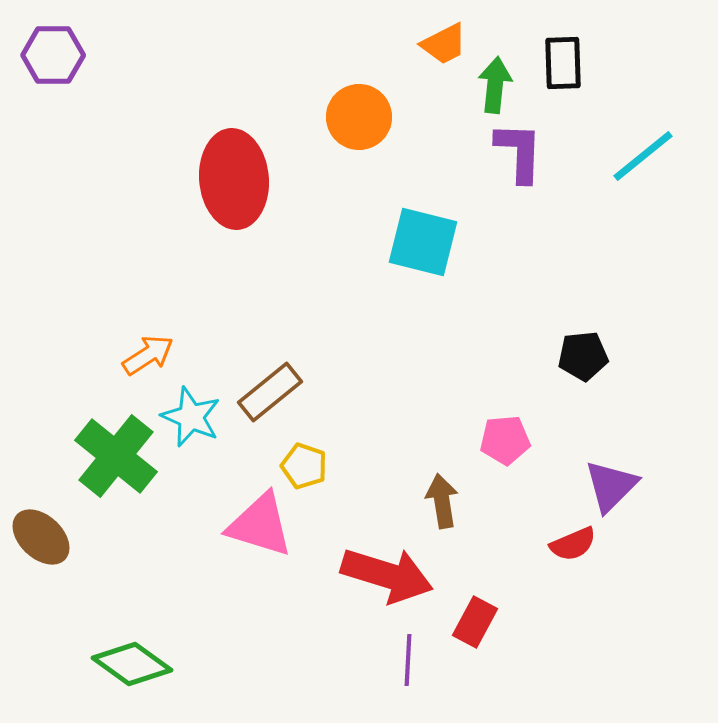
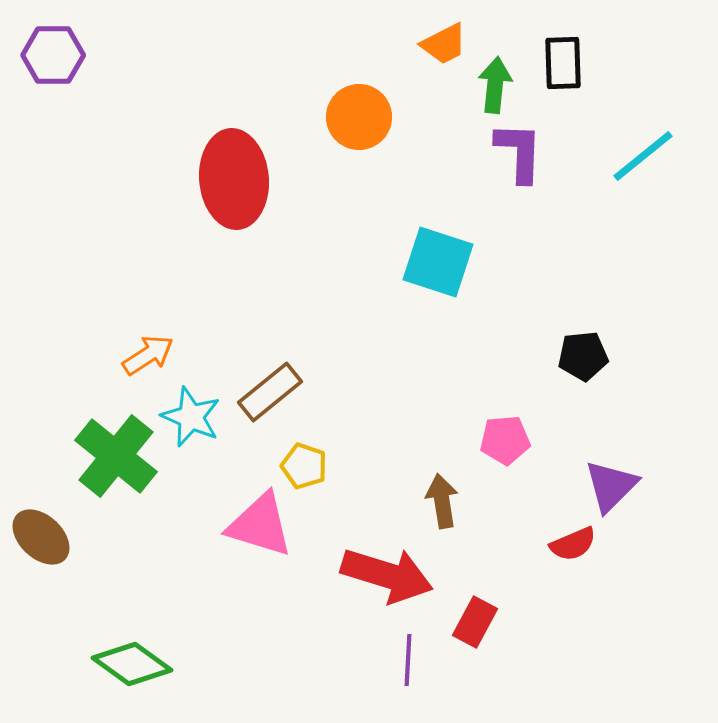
cyan square: moved 15 px right, 20 px down; rotated 4 degrees clockwise
